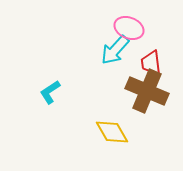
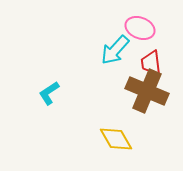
pink ellipse: moved 11 px right
cyan L-shape: moved 1 px left, 1 px down
yellow diamond: moved 4 px right, 7 px down
